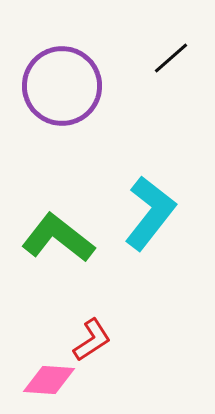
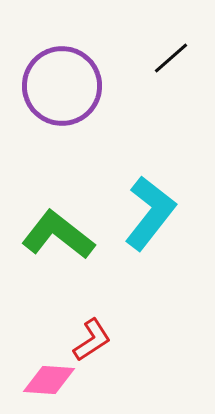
green L-shape: moved 3 px up
